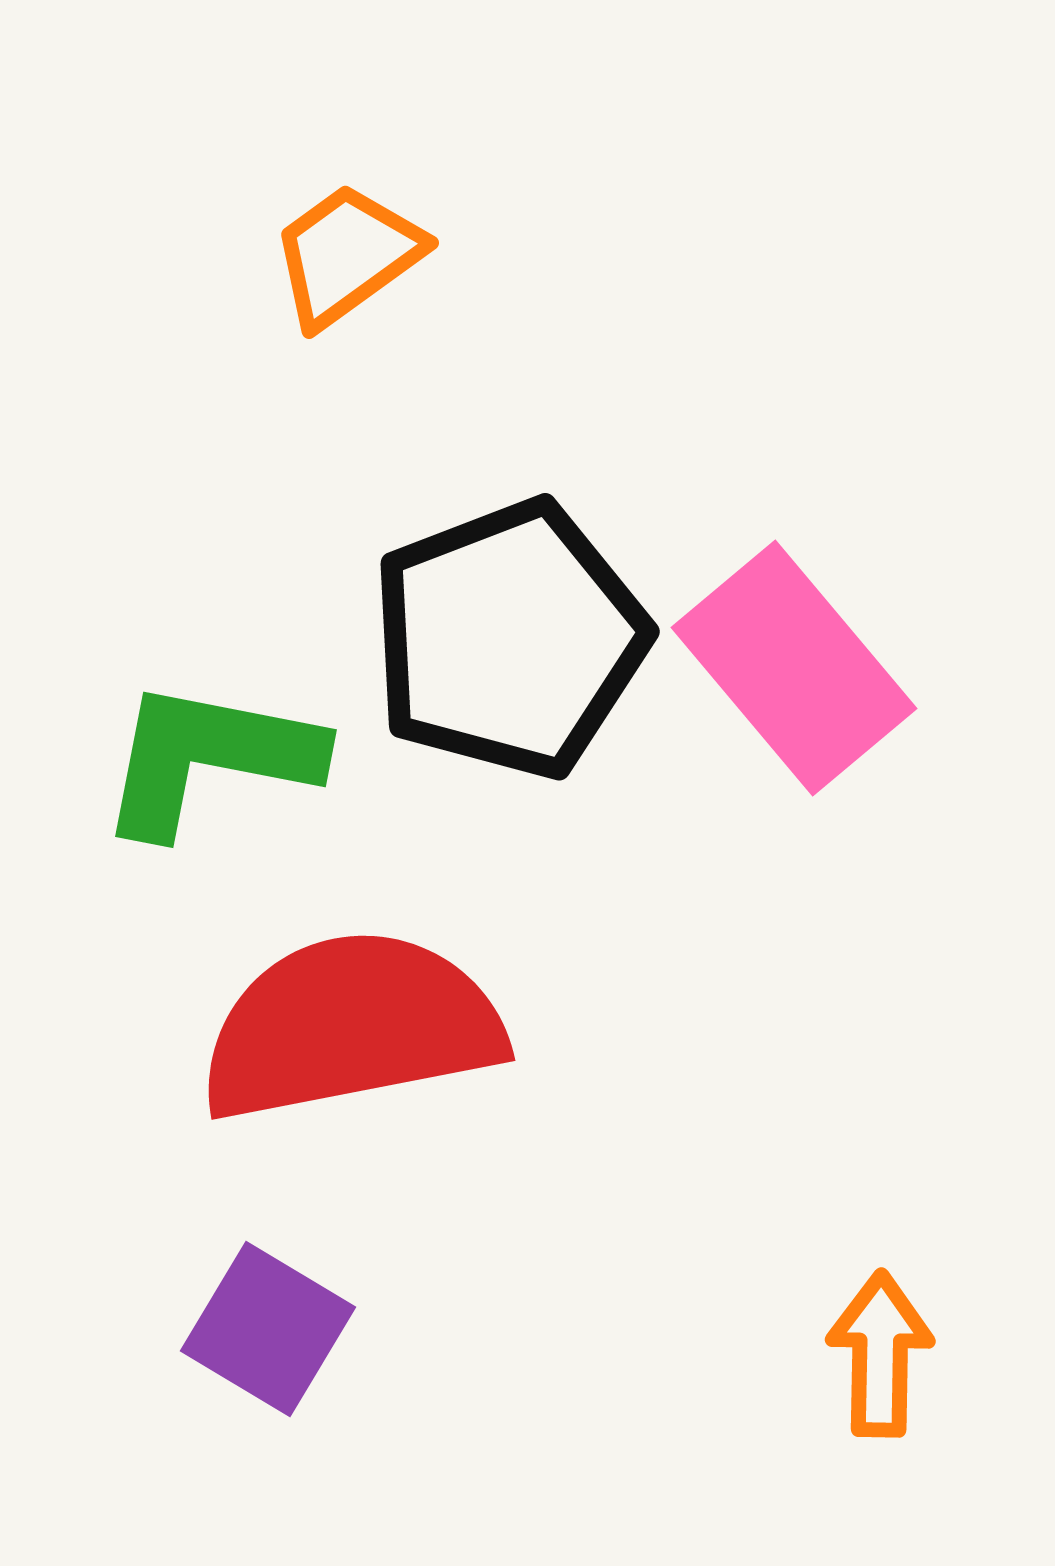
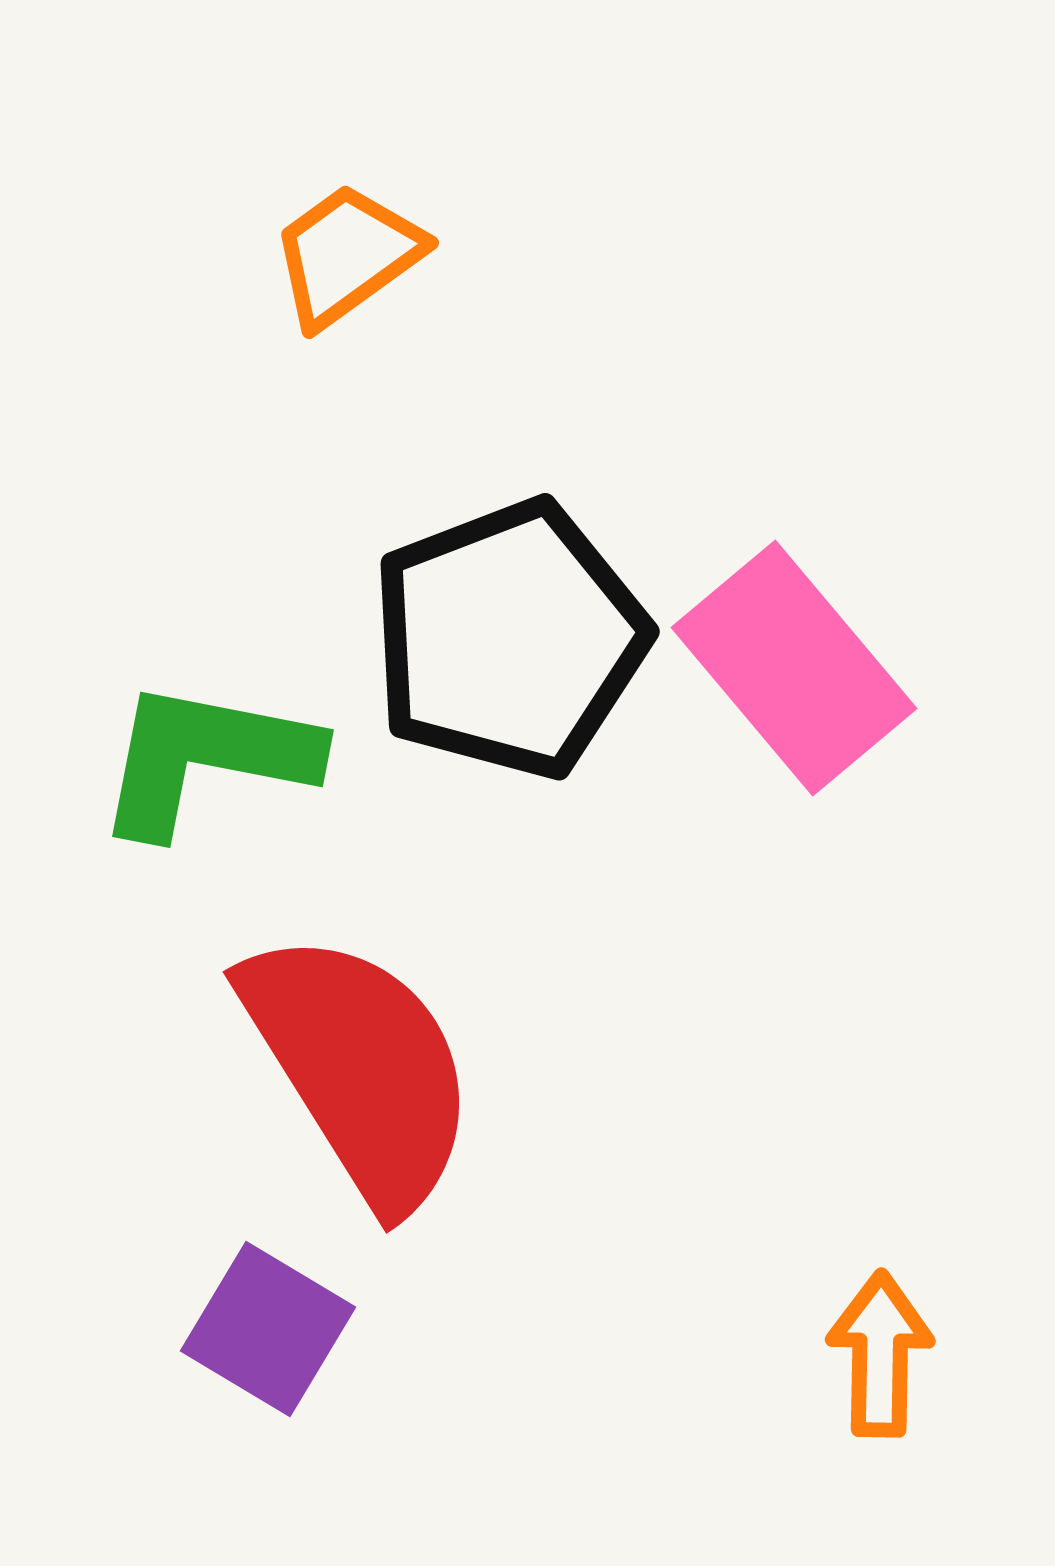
green L-shape: moved 3 px left
red semicircle: moved 9 px right, 42 px down; rotated 69 degrees clockwise
